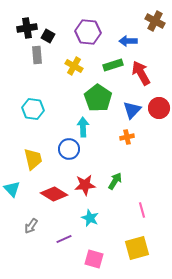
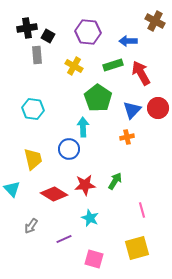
red circle: moved 1 px left
